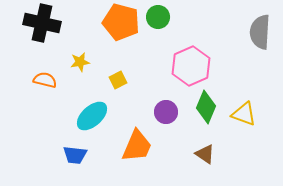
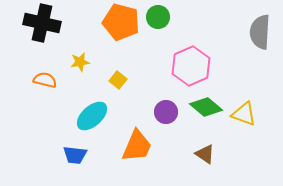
yellow square: rotated 24 degrees counterclockwise
green diamond: rotated 72 degrees counterclockwise
